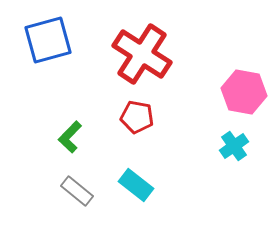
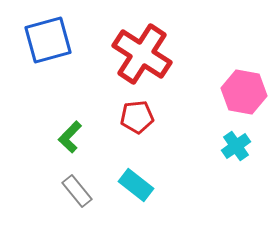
red pentagon: rotated 16 degrees counterclockwise
cyan cross: moved 2 px right
gray rectangle: rotated 12 degrees clockwise
